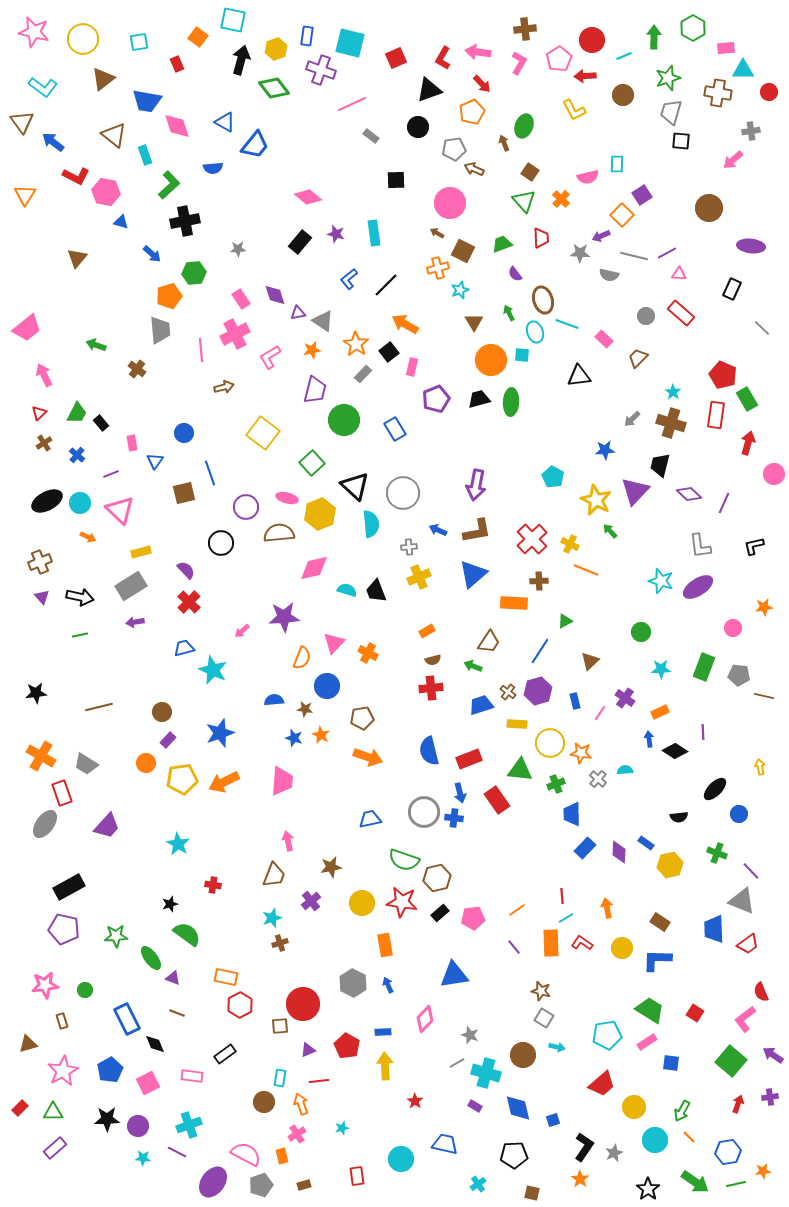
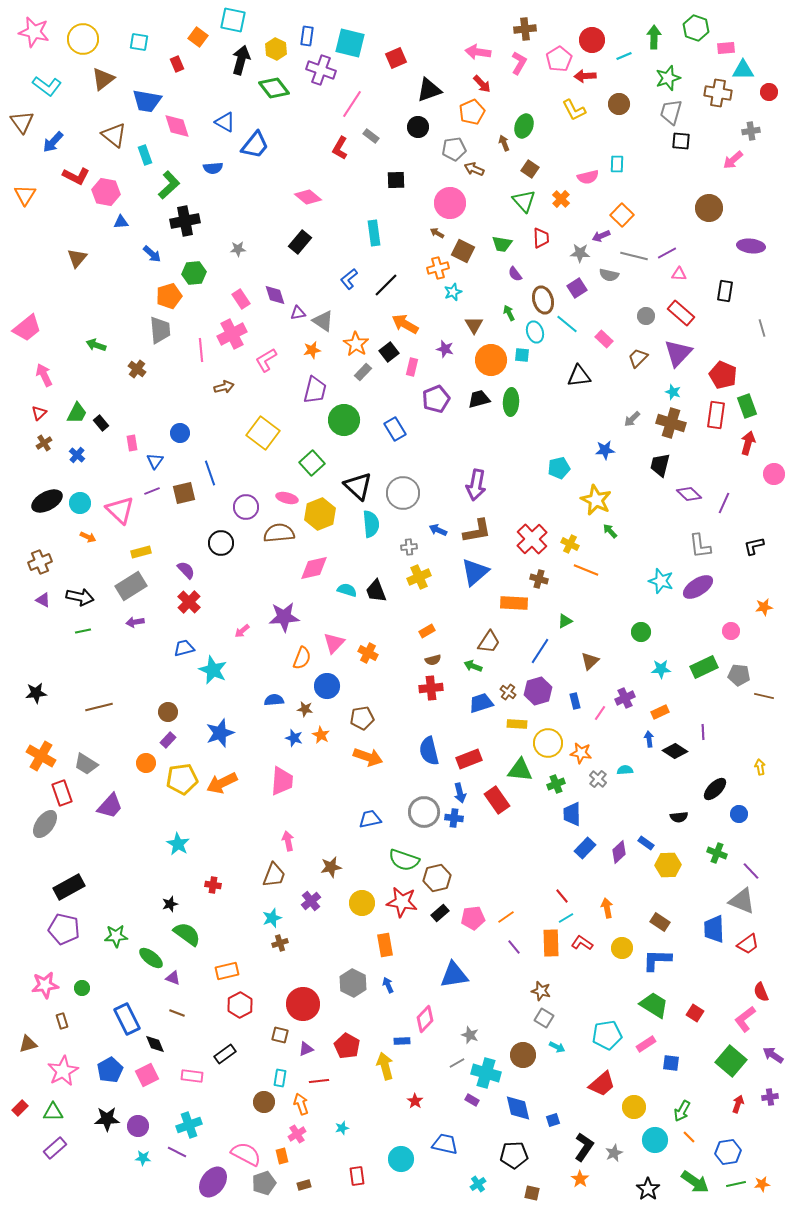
green hexagon at (693, 28): moved 3 px right; rotated 10 degrees counterclockwise
cyan square at (139, 42): rotated 18 degrees clockwise
yellow hexagon at (276, 49): rotated 15 degrees counterclockwise
red L-shape at (443, 58): moved 103 px left, 90 px down
cyan L-shape at (43, 87): moved 4 px right, 1 px up
brown circle at (623, 95): moved 4 px left, 9 px down
pink line at (352, 104): rotated 32 degrees counterclockwise
blue arrow at (53, 142): rotated 85 degrees counterclockwise
brown square at (530, 172): moved 3 px up
purple square at (642, 195): moved 65 px left, 93 px down
blue triangle at (121, 222): rotated 21 degrees counterclockwise
purple star at (336, 234): moved 109 px right, 115 px down
green trapezoid at (502, 244): rotated 150 degrees counterclockwise
black rectangle at (732, 289): moved 7 px left, 2 px down; rotated 15 degrees counterclockwise
cyan star at (460, 290): moved 7 px left, 2 px down
brown triangle at (474, 322): moved 3 px down
cyan line at (567, 324): rotated 20 degrees clockwise
gray line at (762, 328): rotated 30 degrees clockwise
pink cross at (235, 334): moved 3 px left
pink L-shape at (270, 357): moved 4 px left, 3 px down
gray rectangle at (363, 374): moved 2 px up
cyan star at (673, 392): rotated 14 degrees counterclockwise
green rectangle at (747, 399): moved 7 px down; rotated 10 degrees clockwise
blue circle at (184, 433): moved 4 px left
purple line at (111, 474): moved 41 px right, 17 px down
cyan pentagon at (553, 477): moved 6 px right, 9 px up; rotated 30 degrees clockwise
black triangle at (355, 486): moved 3 px right
purple triangle at (635, 491): moved 43 px right, 138 px up
blue triangle at (473, 574): moved 2 px right, 2 px up
brown cross at (539, 581): moved 2 px up; rotated 18 degrees clockwise
purple triangle at (42, 597): moved 1 px right, 3 px down; rotated 21 degrees counterclockwise
pink circle at (733, 628): moved 2 px left, 3 px down
green line at (80, 635): moved 3 px right, 4 px up
green rectangle at (704, 667): rotated 44 degrees clockwise
purple cross at (625, 698): rotated 30 degrees clockwise
blue trapezoid at (481, 705): moved 2 px up
brown circle at (162, 712): moved 6 px right
yellow circle at (550, 743): moved 2 px left
orange arrow at (224, 782): moved 2 px left, 1 px down
purple trapezoid at (107, 826): moved 3 px right, 20 px up
purple diamond at (619, 852): rotated 45 degrees clockwise
yellow hexagon at (670, 865): moved 2 px left; rotated 10 degrees clockwise
red line at (562, 896): rotated 35 degrees counterclockwise
orange line at (517, 910): moved 11 px left, 7 px down
green ellipse at (151, 958): rotated 15 degrees counterclockwise
orange rectangle at (226, 977): moved 1 px right, 6 px up; rotated 25 degrees counterclockwise
green circle at (85, 990): moved 3 px left, 2 px up
green trapezoid at (650, 1010): moved 4 px right, 5 px up
brown square at (280, 1026): moved 9 px down; rotated 18 degrees clockwise
blue rectangle at (383, 1032): moved 19 px right, 9 px down
pink rectangle at (647, 1042): moved 1 px left, 2 px down
cyan arrow at (557, 1047): rotated 14 degrees clockwise
purple triangle at (308, 1050): moved 2 px left, 1 px up
yellow arrow at (385, 1066): rotated 12 degrees counterclockwise
pink square at (148, 1083): moved 1 px left, 8 px up
purple rectangle at (475, 1106): moved 3 px left, 6 px up
orange star at (763, 1171): moved 1 px left, 13 px down
gray pentagon at (261, 1185): moved 3 px right, 2 px up
